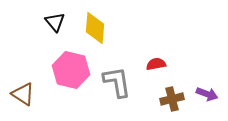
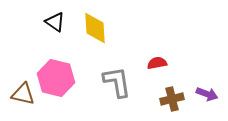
black triangle: rotated 15 degrees counterclockwise
yellow diamond: rotated 8 degrees counterclockwise
red semicircle: moved 1 px right, 1 px up
pink hexagon: moved 15 px left, 8 px down
brown triangle: rotated 20 degrees counterclockwise
